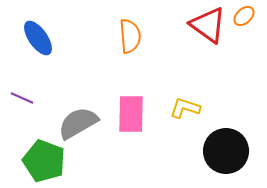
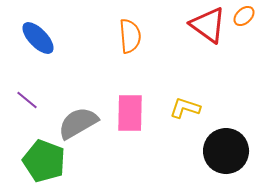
blue ellipse: rotated 9 degrees counterclockwise
purple line: moved 5 px right, 2 px down; rotated 15 degrees clockwise
pink rectangle: moved 1 px left, 1 px up
